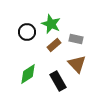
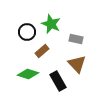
brown rectangle: moved 12 px left, 6 px down
green diamond: rotated 50 degrees clockwise
